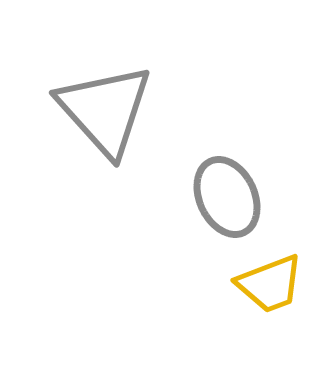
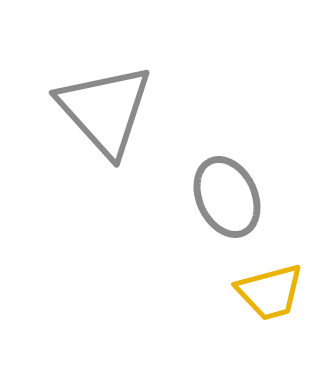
yellow trapezoid: moved 8 px down; rotated 6 degrees clockwise
